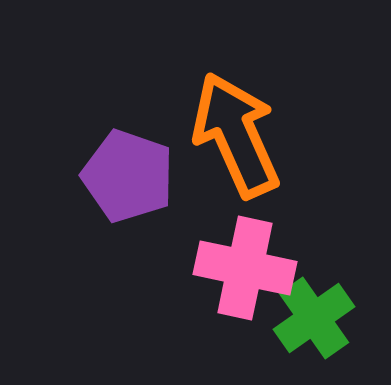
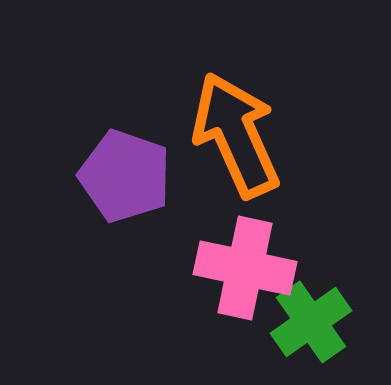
purple pentagon: moved 3 px left
green cross: moved 3 px left, 4 px down
